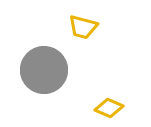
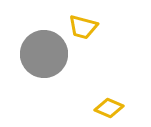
gray circle: moved 16 px up
